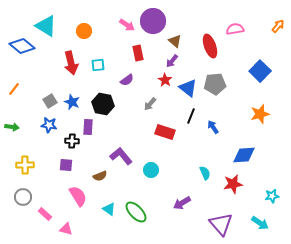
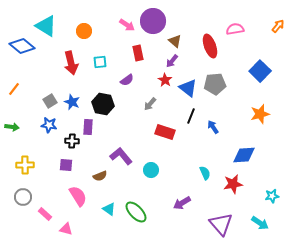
cyan square at (98, 65): moved 2 px right, 3 px up
